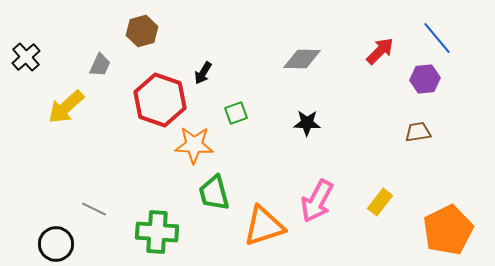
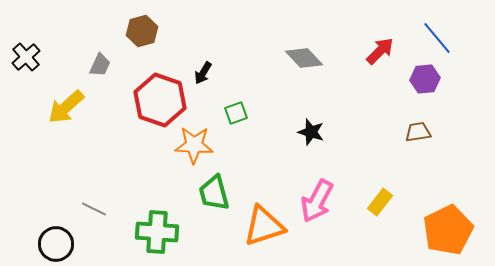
gray diamond: moved 2 px right, 1 px up; rotated 45 degrees clockwise
black star: moved 4 px right, 9 px down; rotated 16 degrees clockwise
